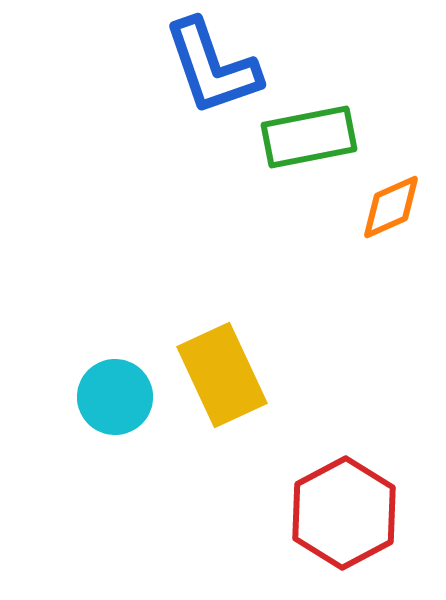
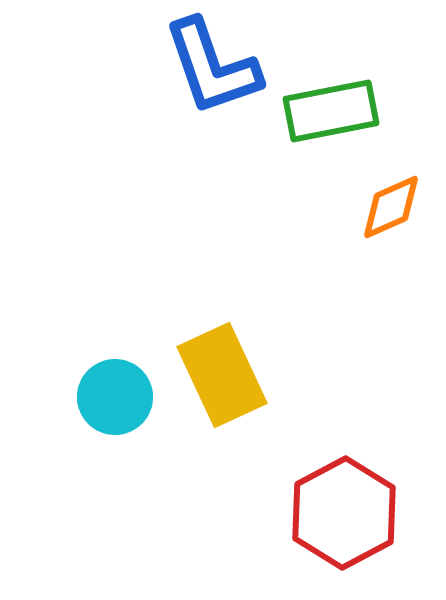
green rectangle: moved 22 px right, 26 px up
